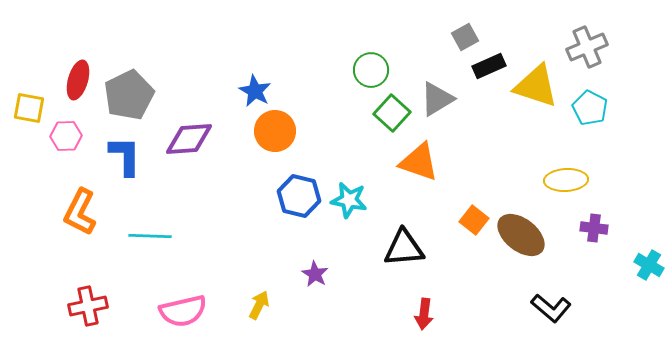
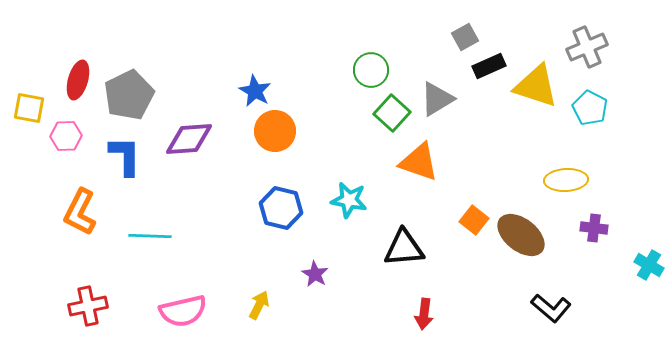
blue hexagon: moved 18 px left, 12 px down
